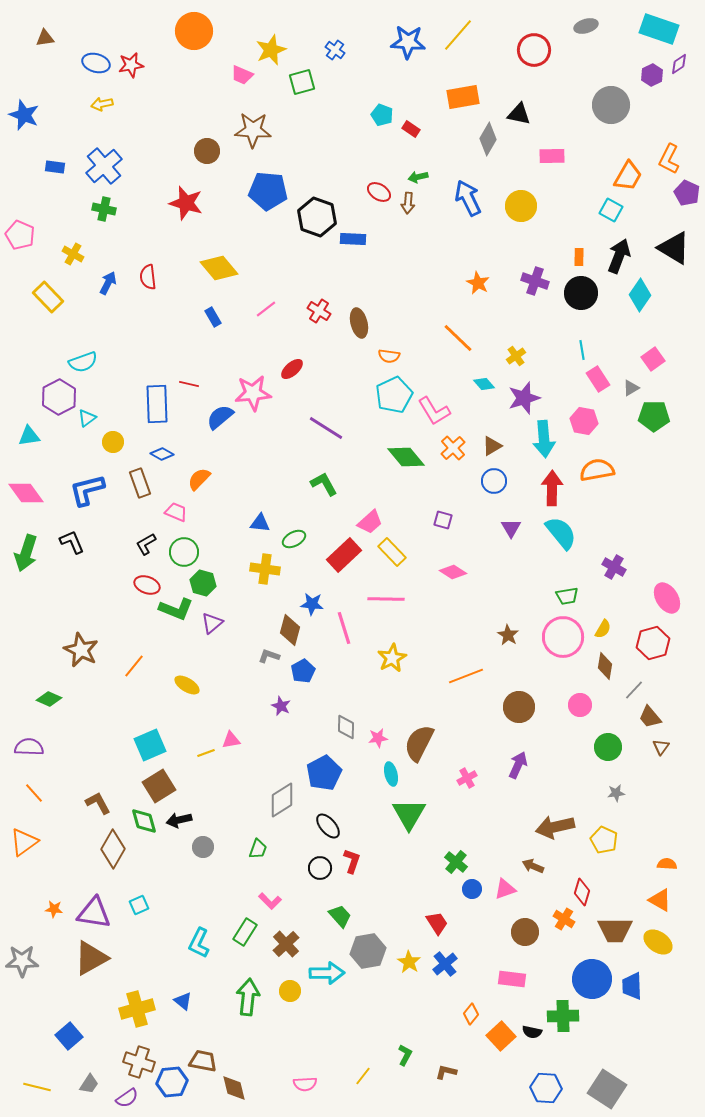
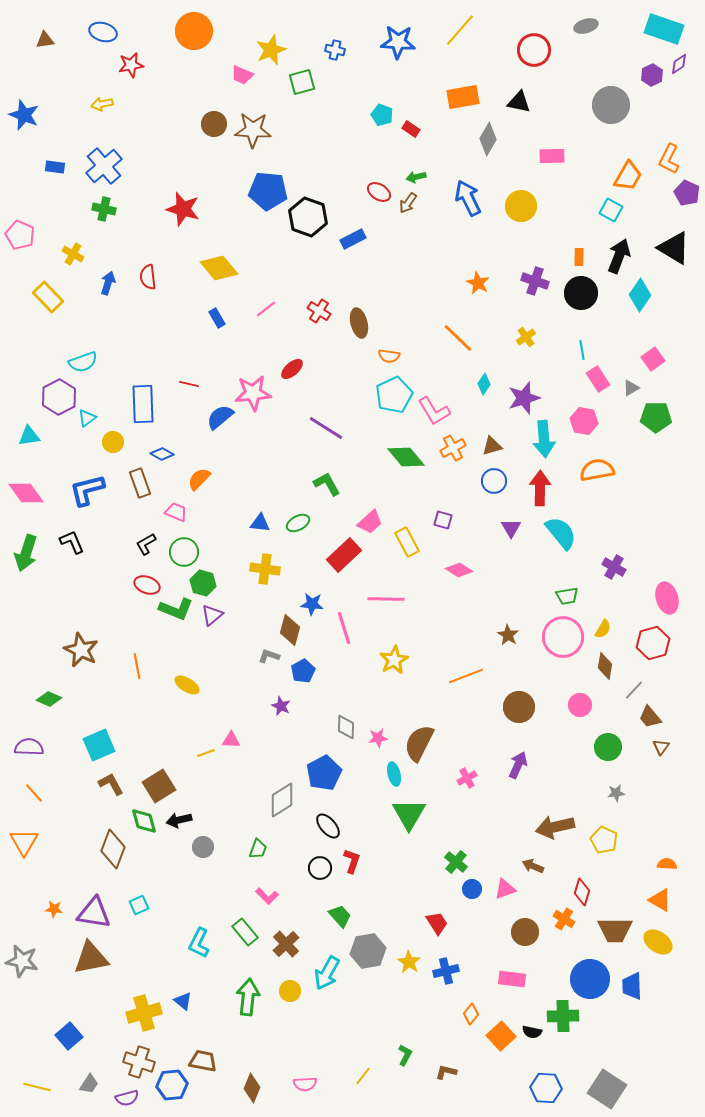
cyan rectangle at (659, 29): moved 5 px right
yellow line at (458, 35): moved 2 px right, 5 px up
brown triangle at (45, 38): moved 2 px down
blue star at (408, 42): moved 10 px left
blue cross at (335, 50): rotated 24 degrees counterclockwise
blue ellipse at (96, 63): moved 7 px right, 31 px up
black triangle at (519, 114): moved 12 px up
brown circle at (207, 151): moved 7 px right, 27 px up
green arrow at (418, 177): moved 2 px left
red star at (186, 203): moved 3 px left, 6 px down
brown arrow at (408, 203): rotated 30 degrees clockwise
black hexagon at (317, 217): moved 9 px left
blue rectangle at (353, 239): rotated 30 degrees counterclockwise
blue arrow at (108, 283): rotated 10 degrees counterclockwise
blue rectangle at (213, 317): moved 4 px right, 1 px down
yellow cross at (516, 356): moved 10 px right, 19 px up
cyan diamond at (484, 384): rotated 75 degrees clockwise
blue rectangle at (157, 404): moved 14 px left
green pentagon at (654, 416): moved 2 px right, 1 px down
brown triangle at (492, 446): rotated 15 degrees clockwise
orange cross at (453, 448): rotated 15 degrees clockwise
green L-shape at (324, 484): moved 3 px right
red arrow at (552, 488): moved 12 px left
green ellipse at (294, 539): moved 4 px right, 16 px up
yellow rectangle at (392, 552): moved 15 px right, 10 px up; rotated 16 degrees clockwise
pink diamond at (453, 572): moved 6 px right, 2 px up
pink ellipse at (667, 598): rotated 16 degrees clockwise
purple triangle at (212, 623): moved 8 px up
yellow star at (392, 658): moved 2 px right, 2 px down
orange line at (134, 666): moved 3 px right; rotated 50 degrees counterclockwise
pink triangle at (231, 740): rotated 12 degrees clockwise
cyan square at (150, 745): moved 51 px left
cyan ellipse at (391, 774): moved 3 px right
brown L-shape at (98, 803): moved 13 px right, 19 px up
orange triangle at (24, 842): rotated 24 degrees counterclockwise
brown diamond at (113, 849): rotated 9 degrees counterclockwise
pink L-shape at (270, 901): moved 3 px left, 5 px up
green rectangle at (245, 932): rotated 72 degrees counterclockwise
brown triangle at (91, 958): rotated 18 degrees clockwise
gray star at (22, 961): rotated 12 degrees clockwise
blue cross at (445, 964): moved 1 px right, 7 px down; rotated 25 degrees clockwise
cyan arrow at (327, 973): rotated 120 degrees clockwise
blue circle at (592, 979): moved 2 px left
yellow cross at (137, 1009): moved 7 px right, 4 px down
blue hexagon at (172, 1082): moved 3 px down
brown diamond at (234, 1088): moved 18 px right; rotated 36 degrees clockwise
purple semicircle at (127, 1098): rotated 20 degrees clockwise
